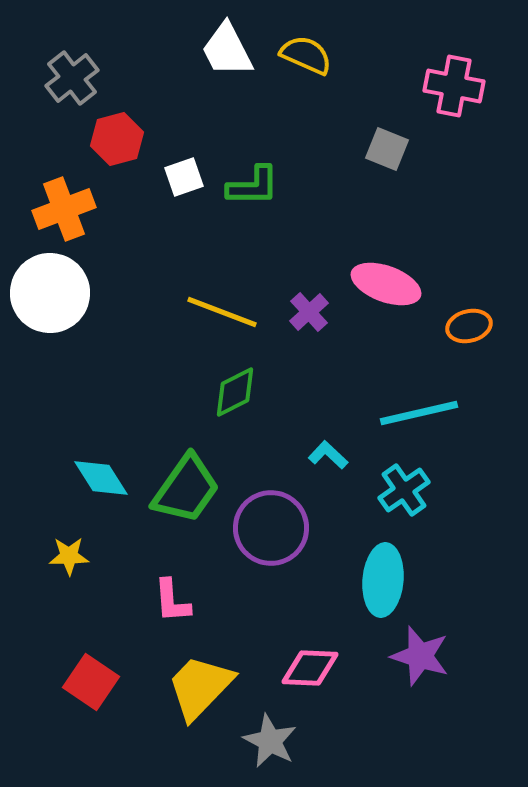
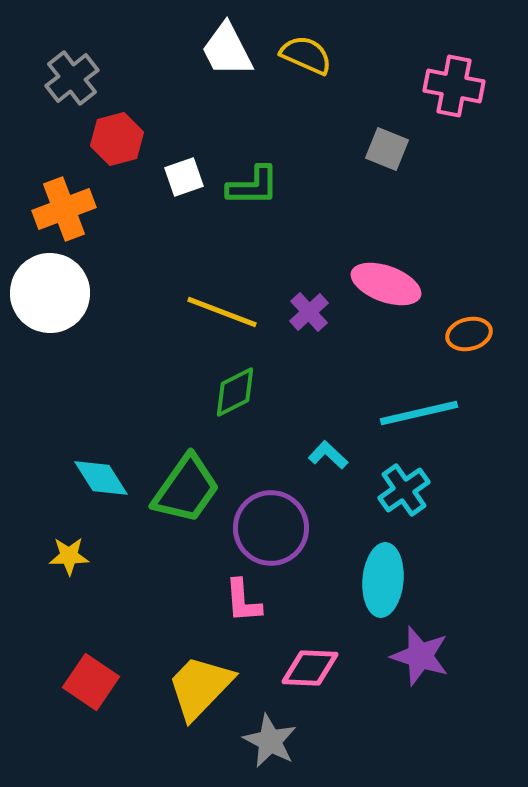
orange ellipse: moved 8 px down
pink L-shape: moved 71 px right
